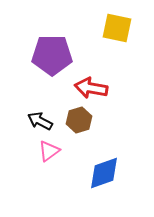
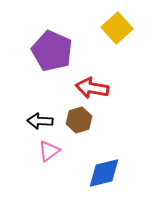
yellow square: rotated 36 degrees clockwise
purple pentagon: moved 4 px up; rotated 24 degrees clockwise
red arrow: moved 1 px right
black arrow: rotated 25 degrees counterclockwise
blue diamond: rotated 6 degrees clockwise
